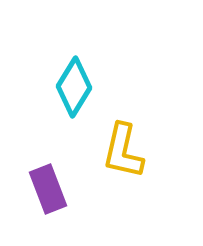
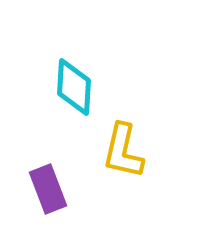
cyan diamond: rotated 28 degrees counterclockwise
